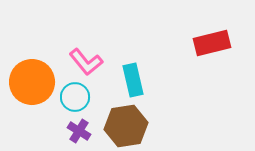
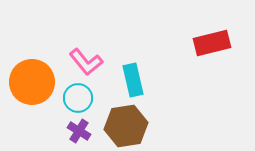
cyan circle: moved 3 px right, 1 px down
